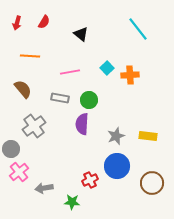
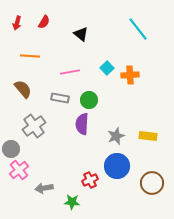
pink cross: moved 2 px up
